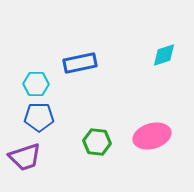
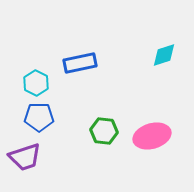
cyan hexagon: moved 1 px up; rotated 25 degrees clockwise
green hexagon: moved 7 px right, 11 px up
